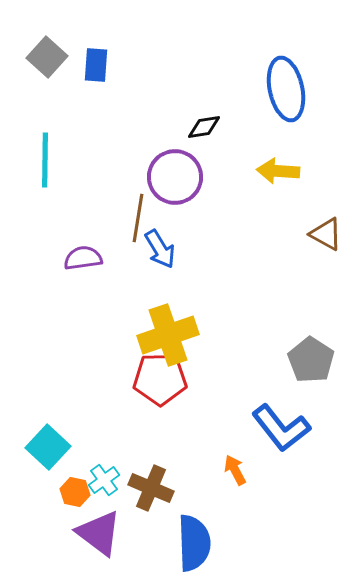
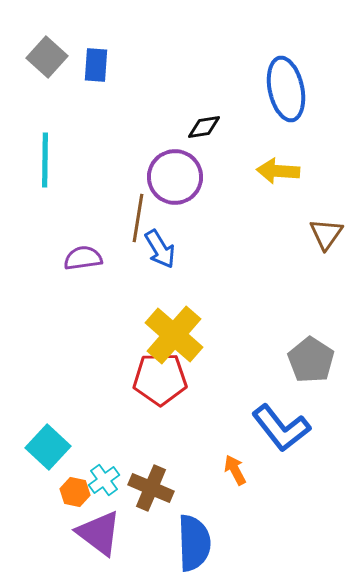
brown triangle: rotated 36 degrees clockwise
yellow cross: moved 6 px right; rotated 30 degrees counterclockwise
